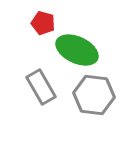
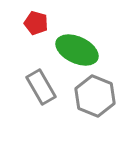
red pentagon: moved 7 px left
gray hexagon: moved 1 px right, 1 px down; rotated 15 degrees clockwise
